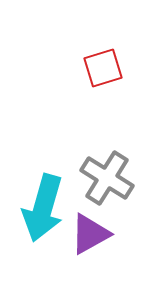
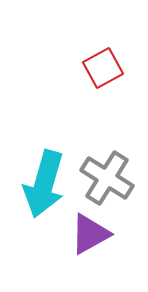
red square: rotated 12 degrees counterclockwise
cyan arrow: moved 1 px right, 24 px up
